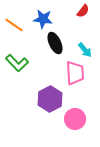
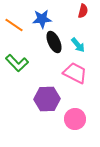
red semicircle: rotated 24 degrees counterclockwise
blue star: moved 1 px left; rotated 12 degrees counterclockwise
black ellipse: moved 1 px left, 1 px up
cyan arrow: moved 7 px left, 5 px up
pink trapezoid: rotated 60 degrees counterclockwise
purple hexagon: moved 3 px left; rotated 25 degrees clockwise
